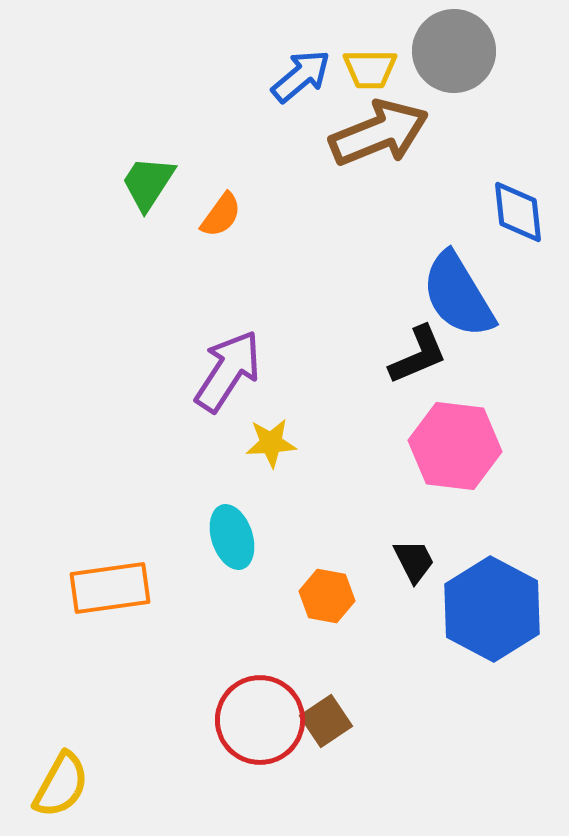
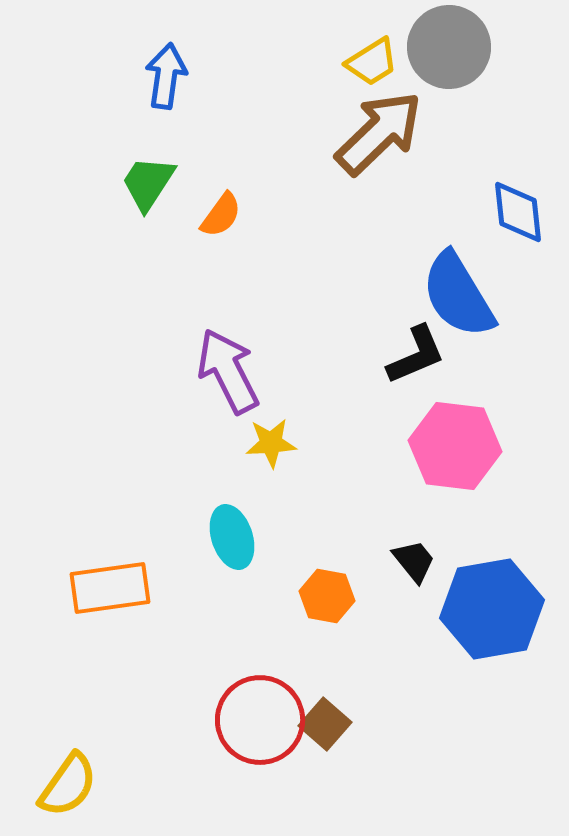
gray circle: moved 5 px left, 4 px up
yellow trapezoid: moved 2 px right, 7 px up; rotated 32 degrees counterclockwise
blue arrow: moved 135 px left; rotated 42 degrees counterclockwise
brown arrow: rotated 22 degrees counterclockwise
black L-shape: moved 2 px left
purple arrow: rotated 60 degrees counterclockwise
black trapezoid: rotated 12 degrees counterclockwise
blue hexagon: rotated 22 degrees clockwise
brown square: moved 1 px left, 3 px down; rotated 15 degrees counterclockwise
yellow semicircle: moved 7 px right; rotated 6 degrees clockwise
